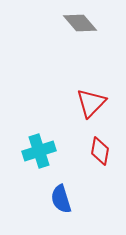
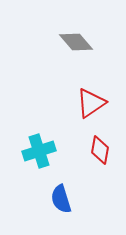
gray diamond: moved 4 px left, 19 px down
red triangle: rotated 12 degrees clockwise
red diamond: moved 1 px up
